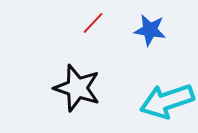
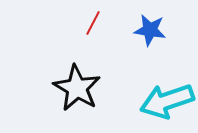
red line: rotated 15 degrees counterclockwise
black star: rotated 12 degrees clockwise
